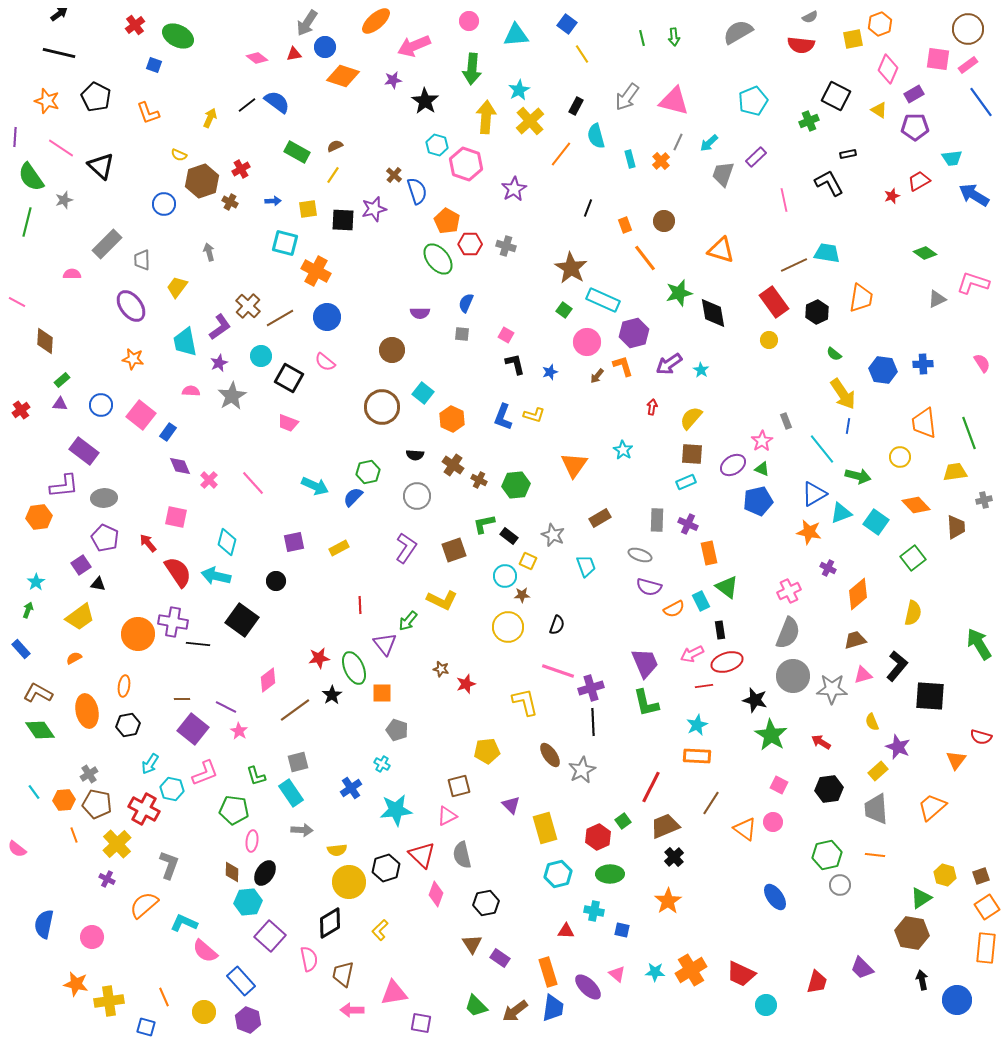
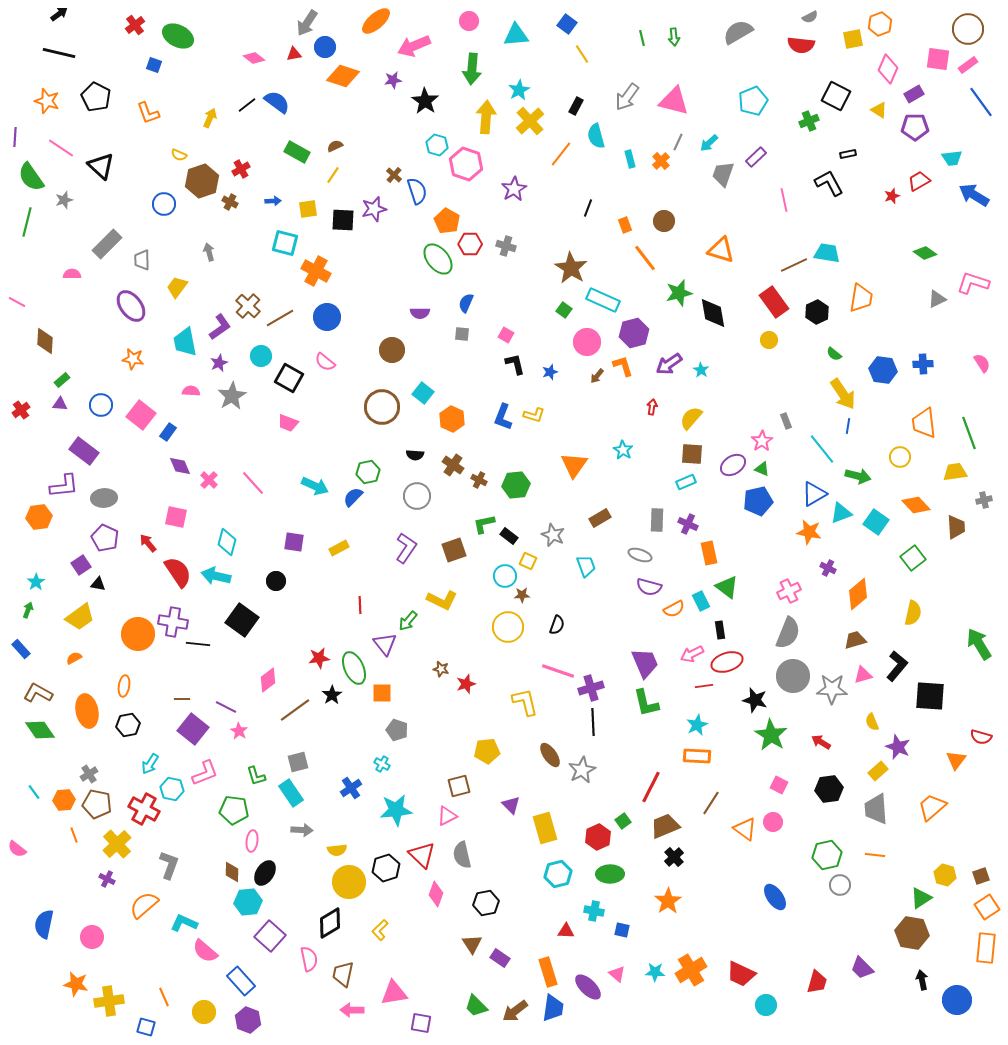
pink diamond at (257, 58): moved 3 px left
purple square at (294, 542): rotated 20 degrees clockwise
